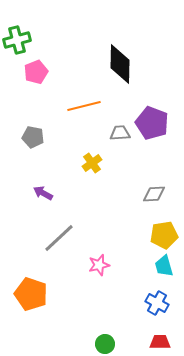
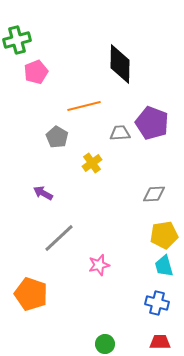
gray pentagon: moved 24 px right; rotated 20 degrees clockwise
blue cross: rotated 15 degrees counterclockwise
